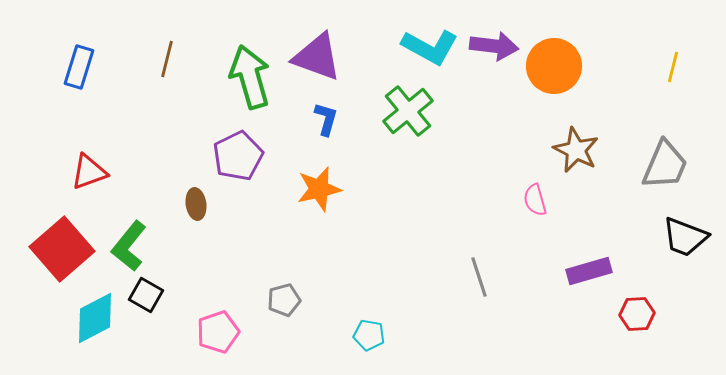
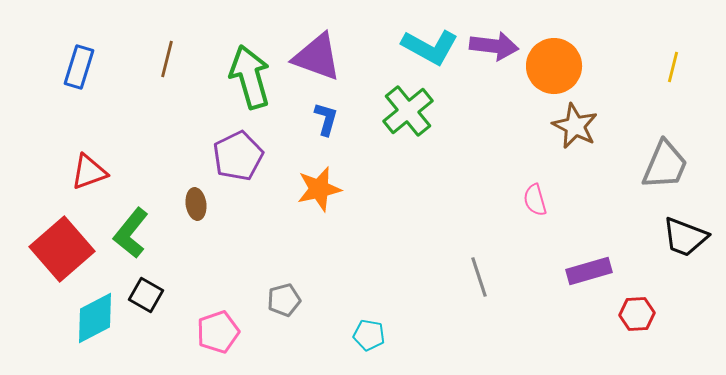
brown star: moved 1 px left, 24 px up
green L-shape: moved 2 px right, 13 px up
